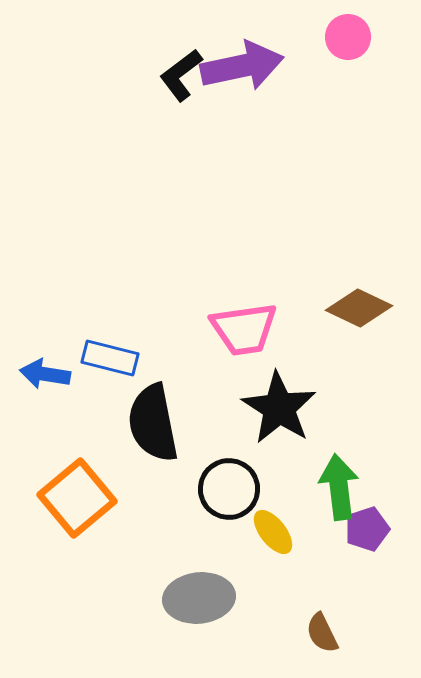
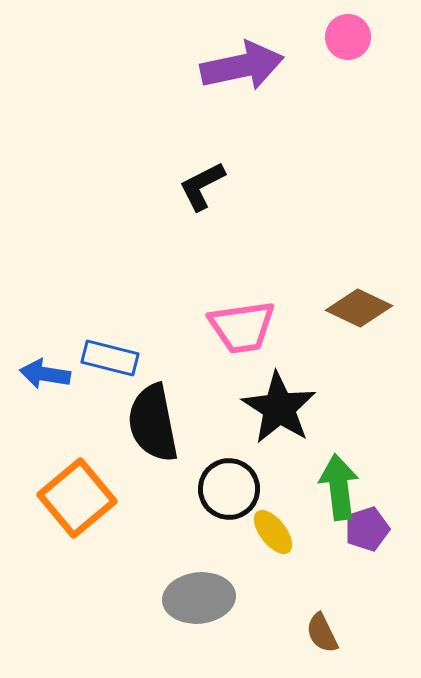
black L-shape: moved 21 px right, 111 px down; rotated 10 degrees clockwise
pink trapezoid: moved 2 px left, 2 px up
